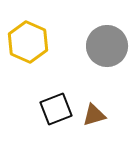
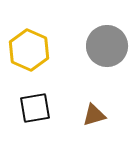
yellow hexagon: moved 1 px right, 8 px down
black square: moved 21 px left, 1 px up; rotated 12 degrees clockwise
